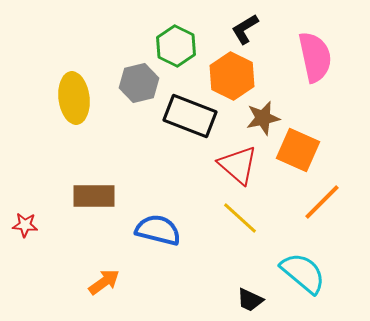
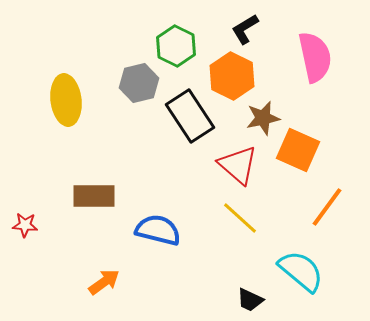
yellow ellipse: moved 8 px left, 2 px down
black rectangle: rotated 36 degrees clockwise
orange line: moved 5 px right, 5 px down; rotated 9 degrees counterclockwise
cyan semicircle: moved 2 px left, 2 px up
